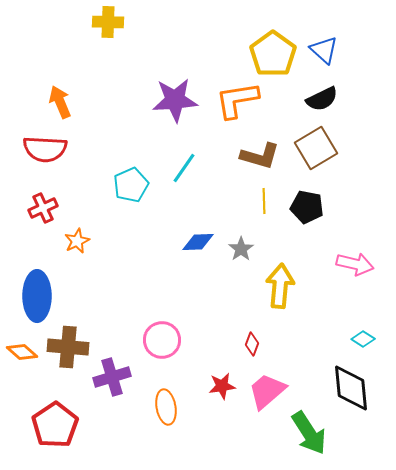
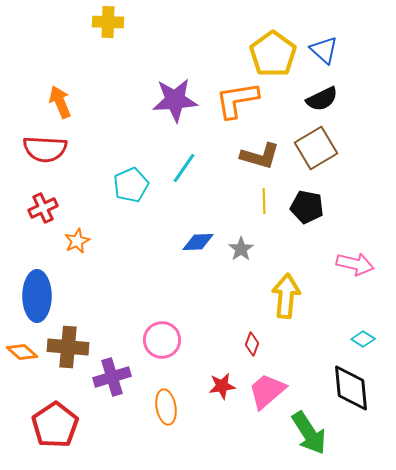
yellow arrow: moved 6 px right, 10 px down
